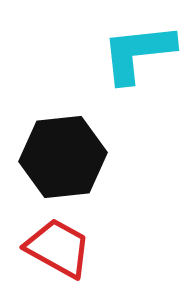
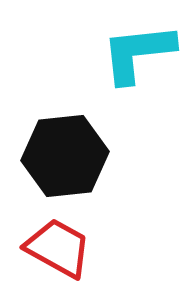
black hexagon: moved 2 px right, 1 px up
